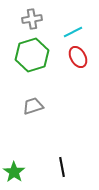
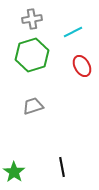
red ellipse: moved 4 px right, 9 px down
